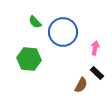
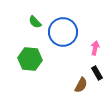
green hexagon: moved 1 px right
black rectangle: rotated 16 degrees clockwise
